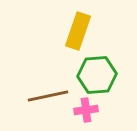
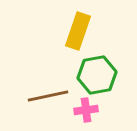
green hexagon: rotated 6 degrees counterclockwise
